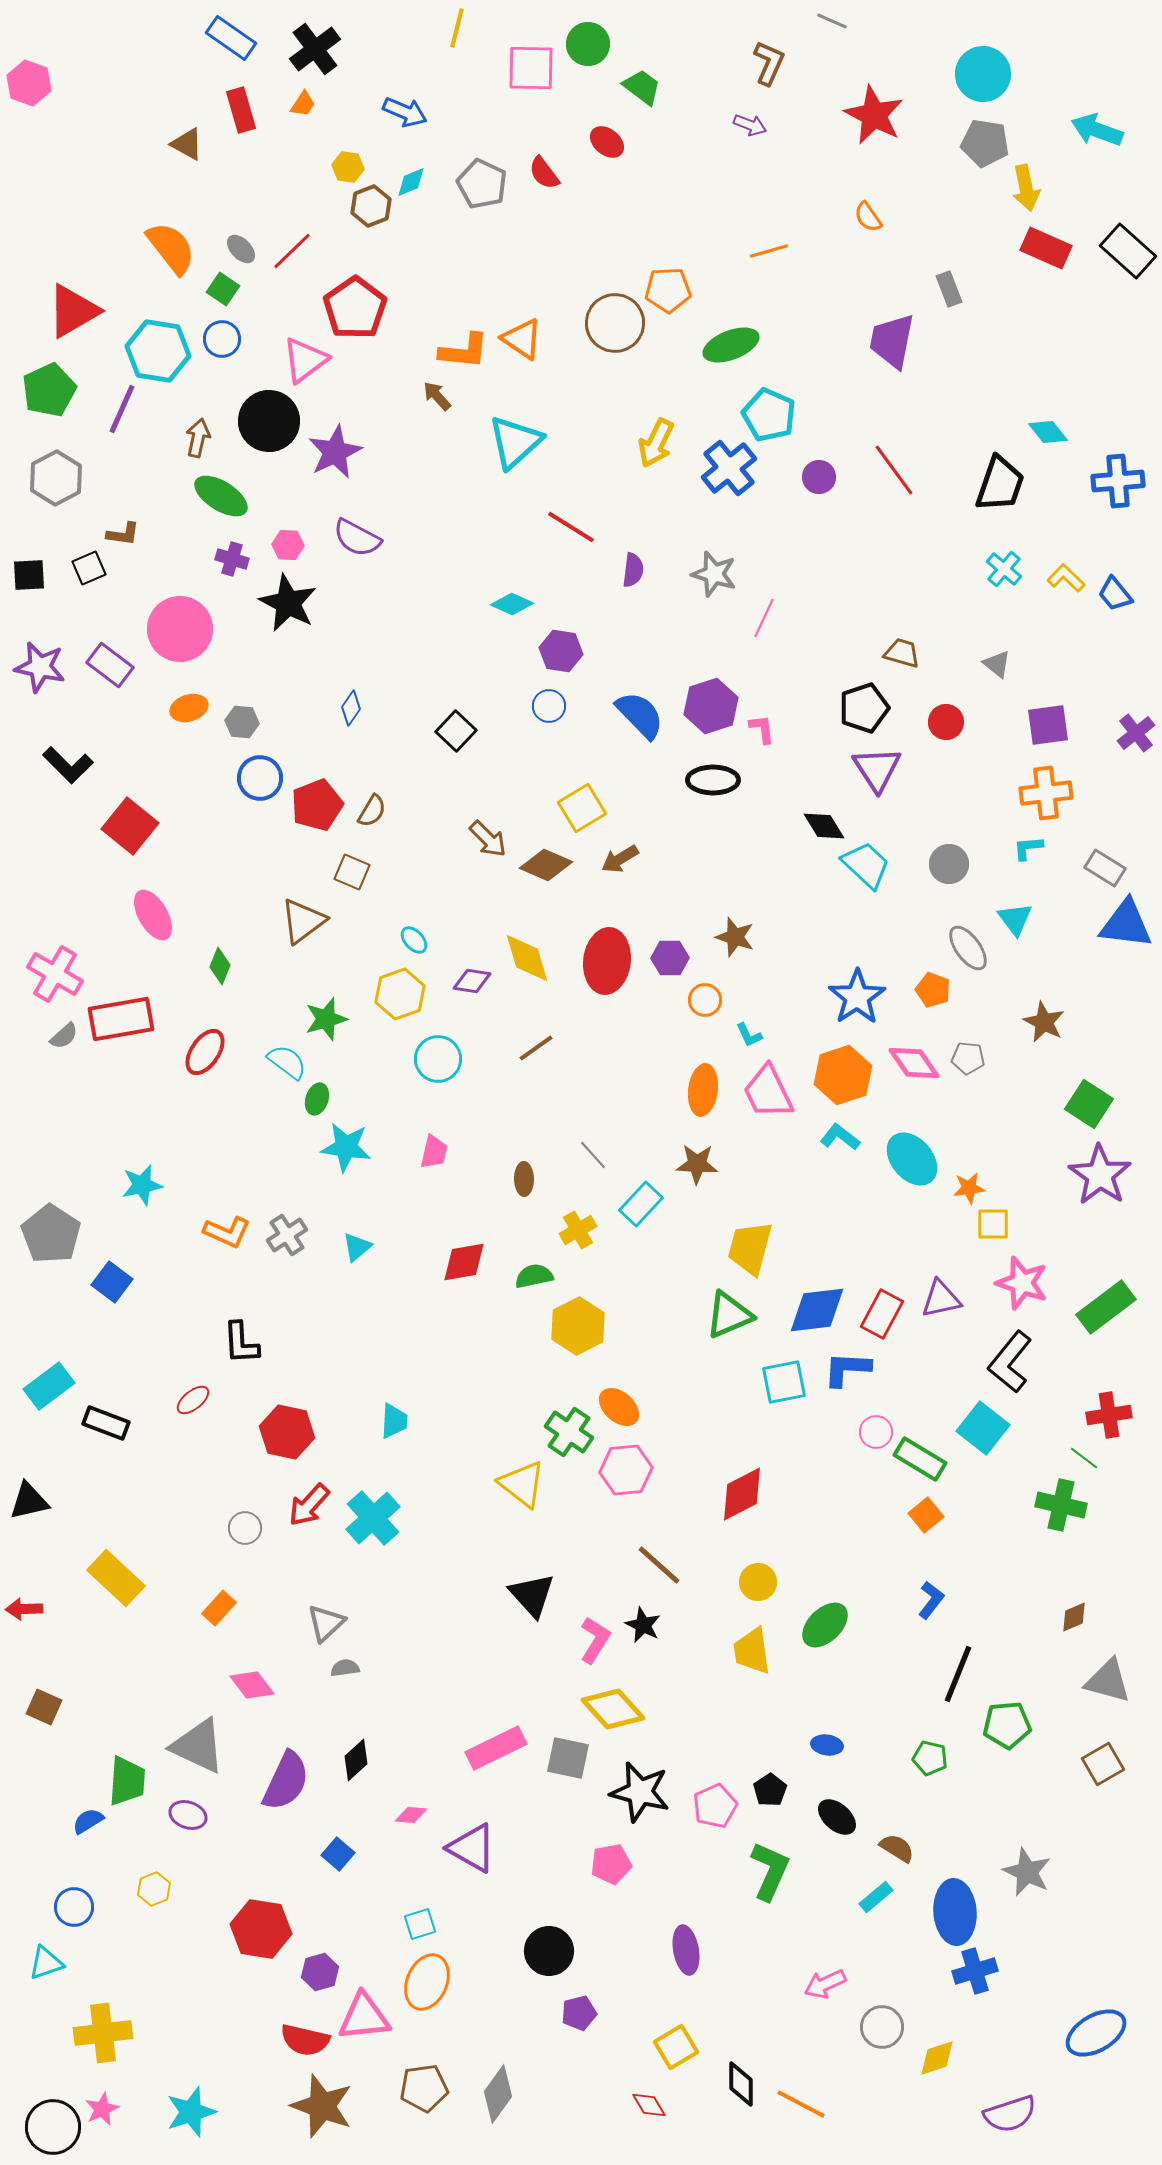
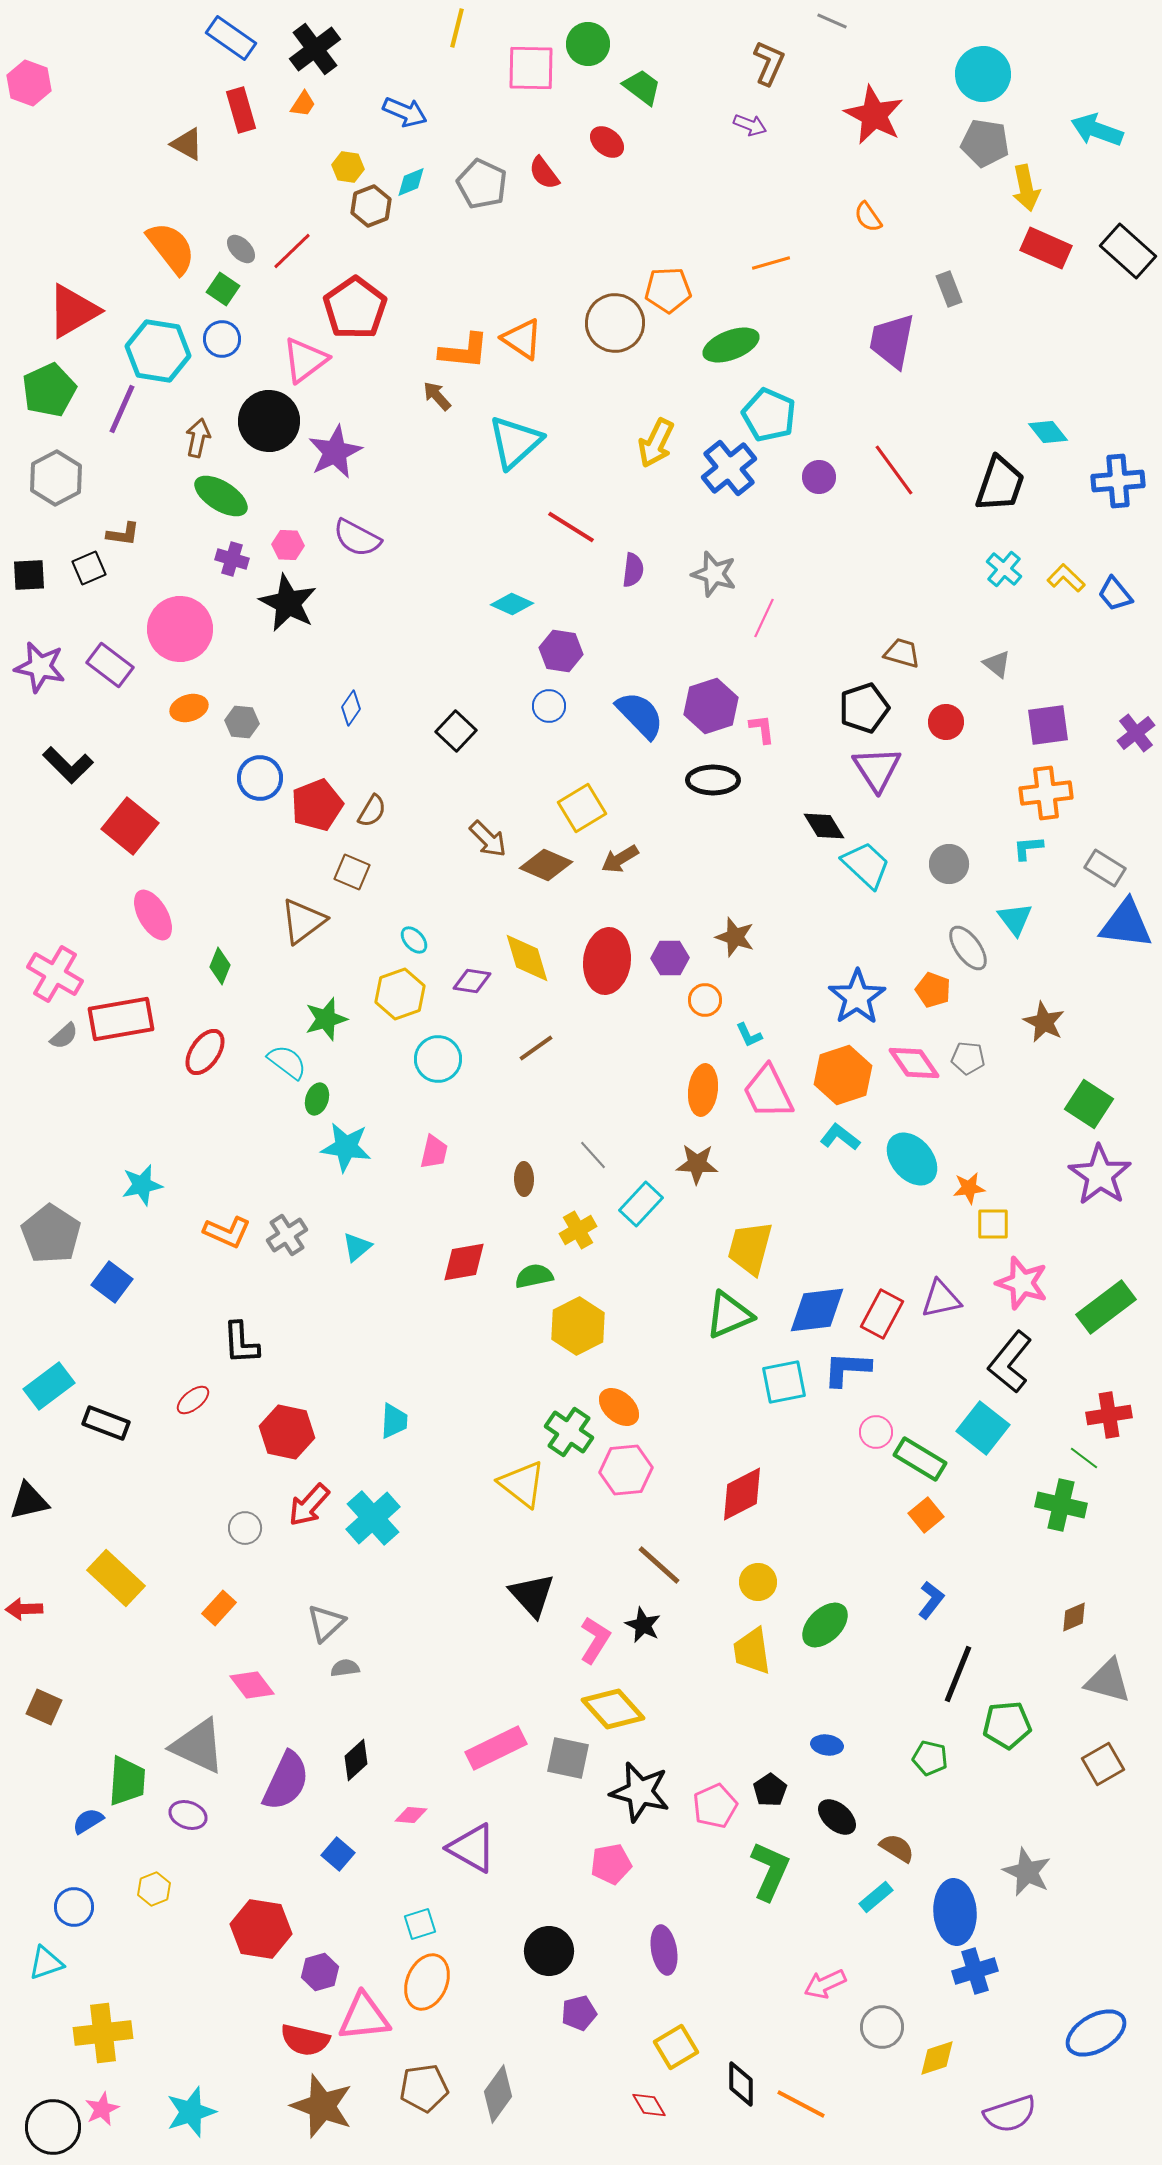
orange line at (769, 251): moved 2 px right, 12 px down
purple ellipse at (686, 1950): moved 22 px left
